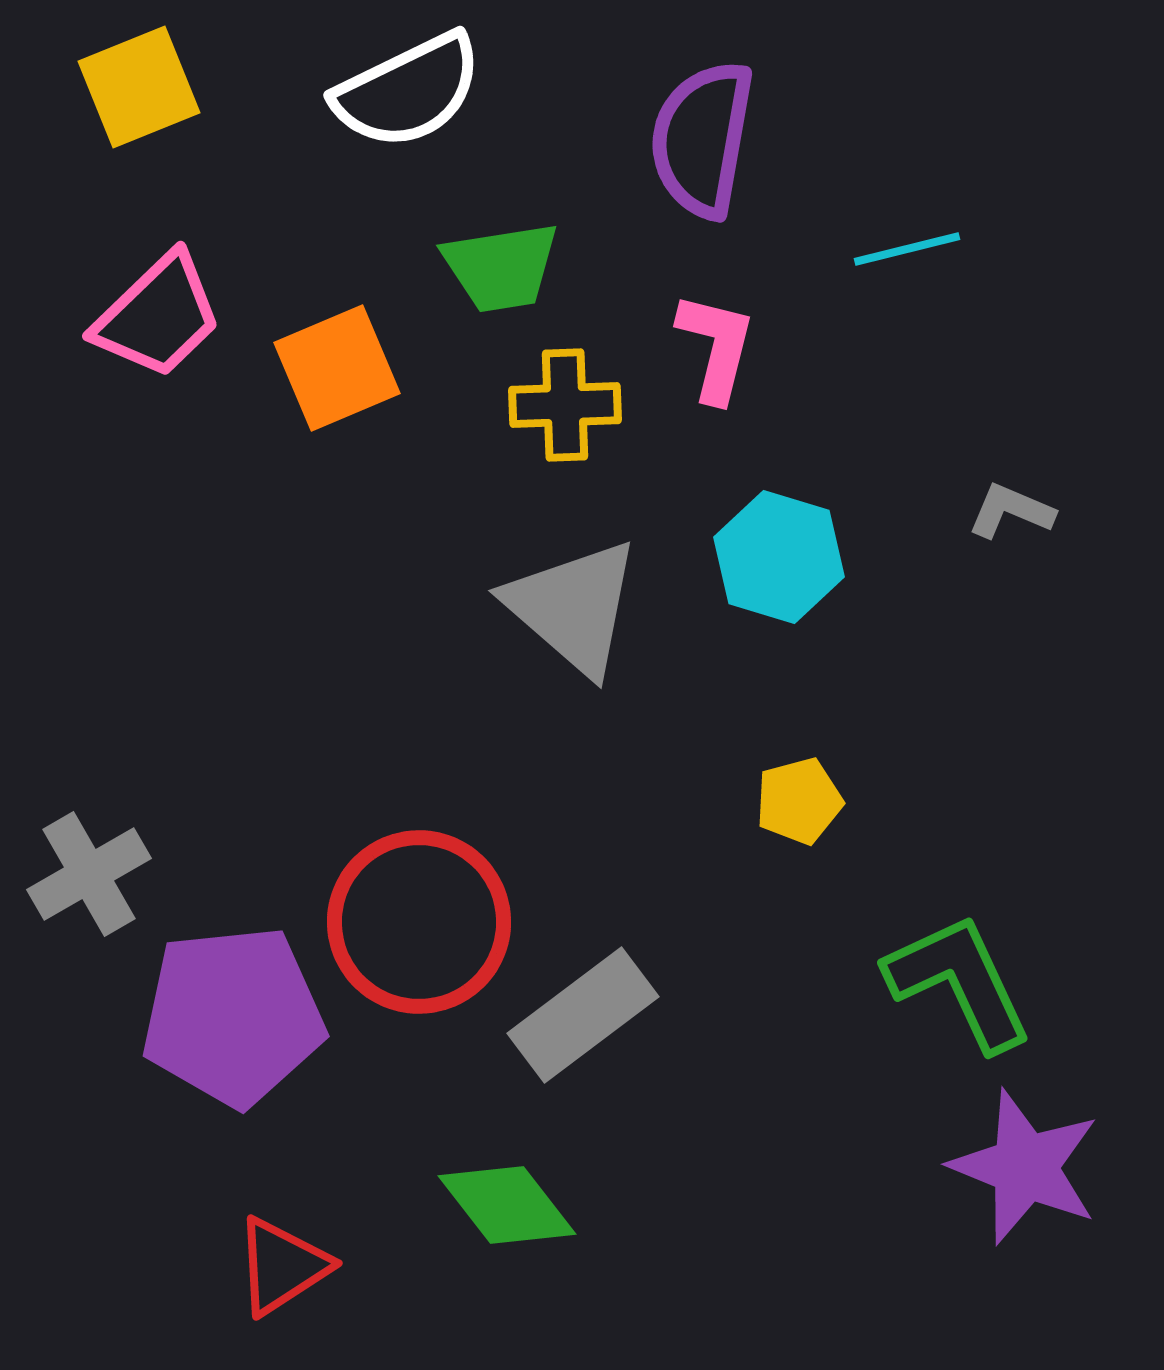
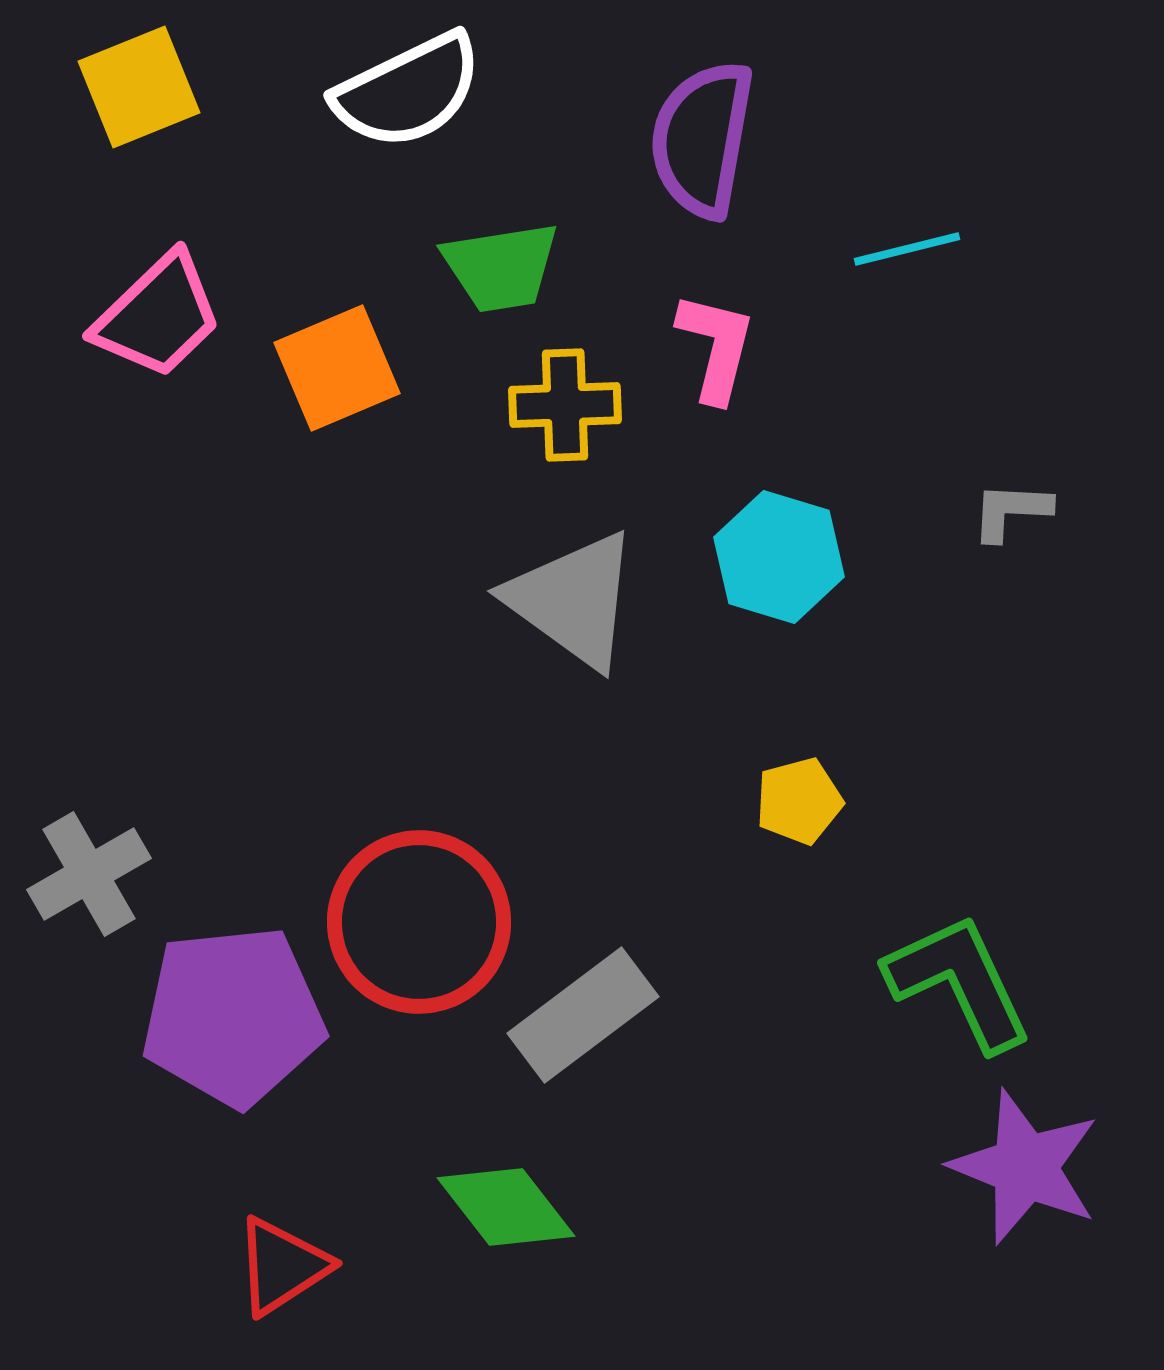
gray L-shape: rotated 20 degrees counterclockwise
gray triangle: moved 7 px up; rotated 5 degrees counterclockwise
green diamond: moved 1 px left, 2 px down
